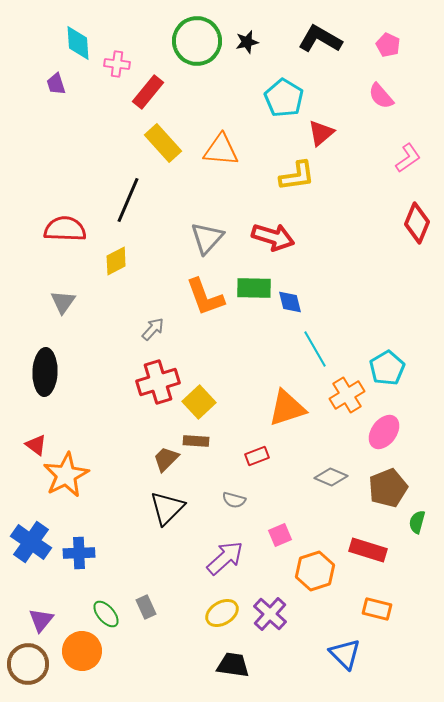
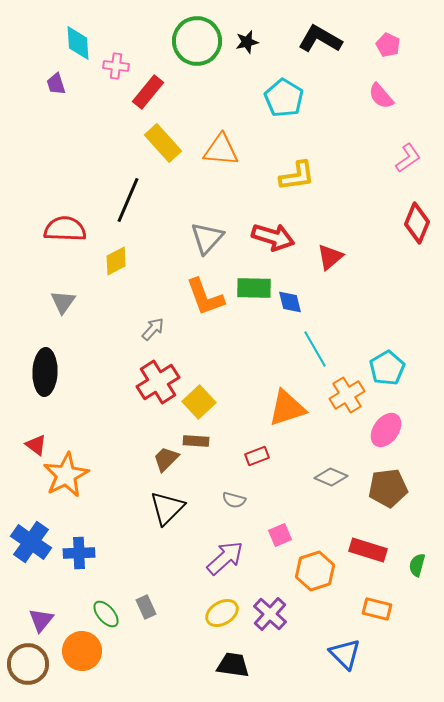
pink cross at (117, 64): moved 1 px left, 2 px down
red triangle at (321, 133): moved 9 px right, 124 px down
red cross at (158, 382): rotated 15 degrees counterclockwise
pink ellipse at (384, 432): moved 2 px right, 2 px up
brown pentagon at (388, 488): rotated 15 degrees clockwise
green semicircle at (417, 522): moved 43 px down
